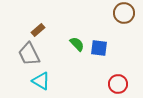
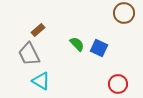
blue square: rotated 18 degrees clockwise
